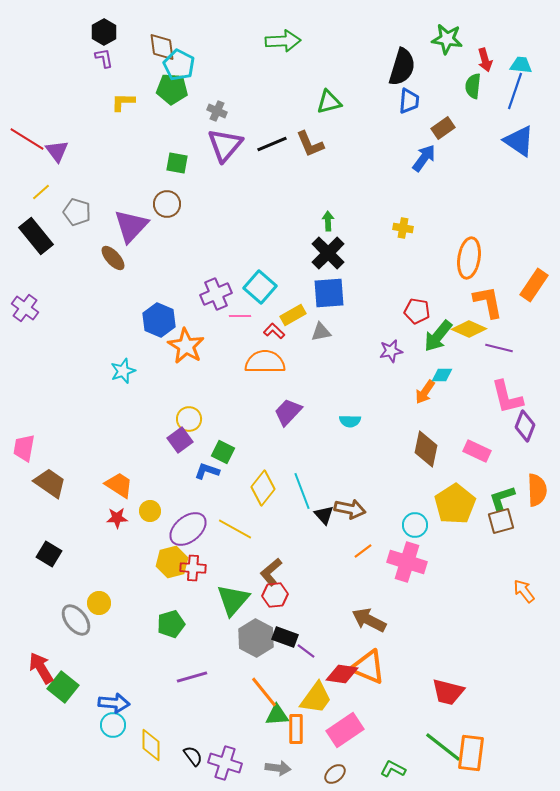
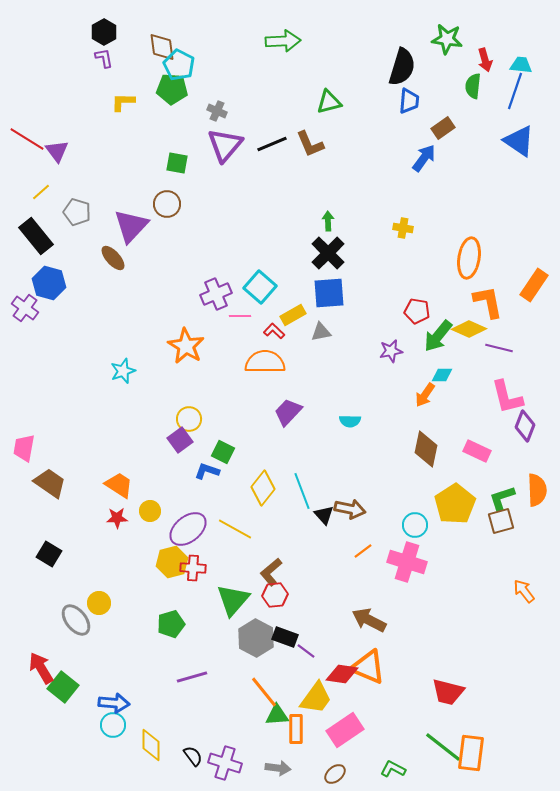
blue hexagon at (159, 320): moved 110 px left, 37 px up; rotated 8 degrees counterclockwise
orange arrow at (425, 392): moved 3 px down
